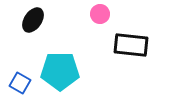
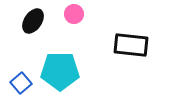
pink circle: moved 26 px left
black ellipse: moved 1 px down
blue square: moved 1 px right; rotated 20 degrees clockwise
